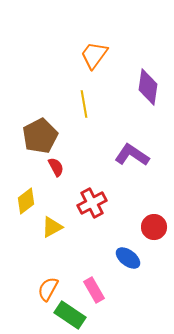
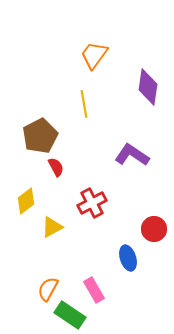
red circle: moved 2 px down
blue ellipse: rotated 35 degrees clockwise
